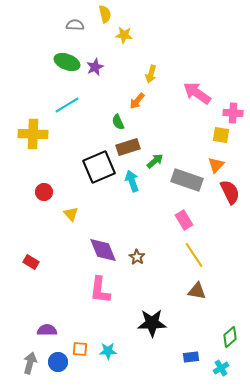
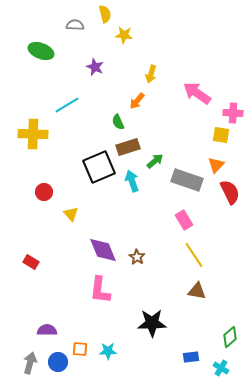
green ellipse: moved 26 px left, 11 px up
purple star: rotated 24 degrees counterclockwise
cyan cross: rotated 28 degrees counterclockwise
